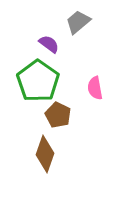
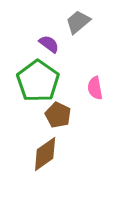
brown diamond: rotated 36 degrees clockwise
